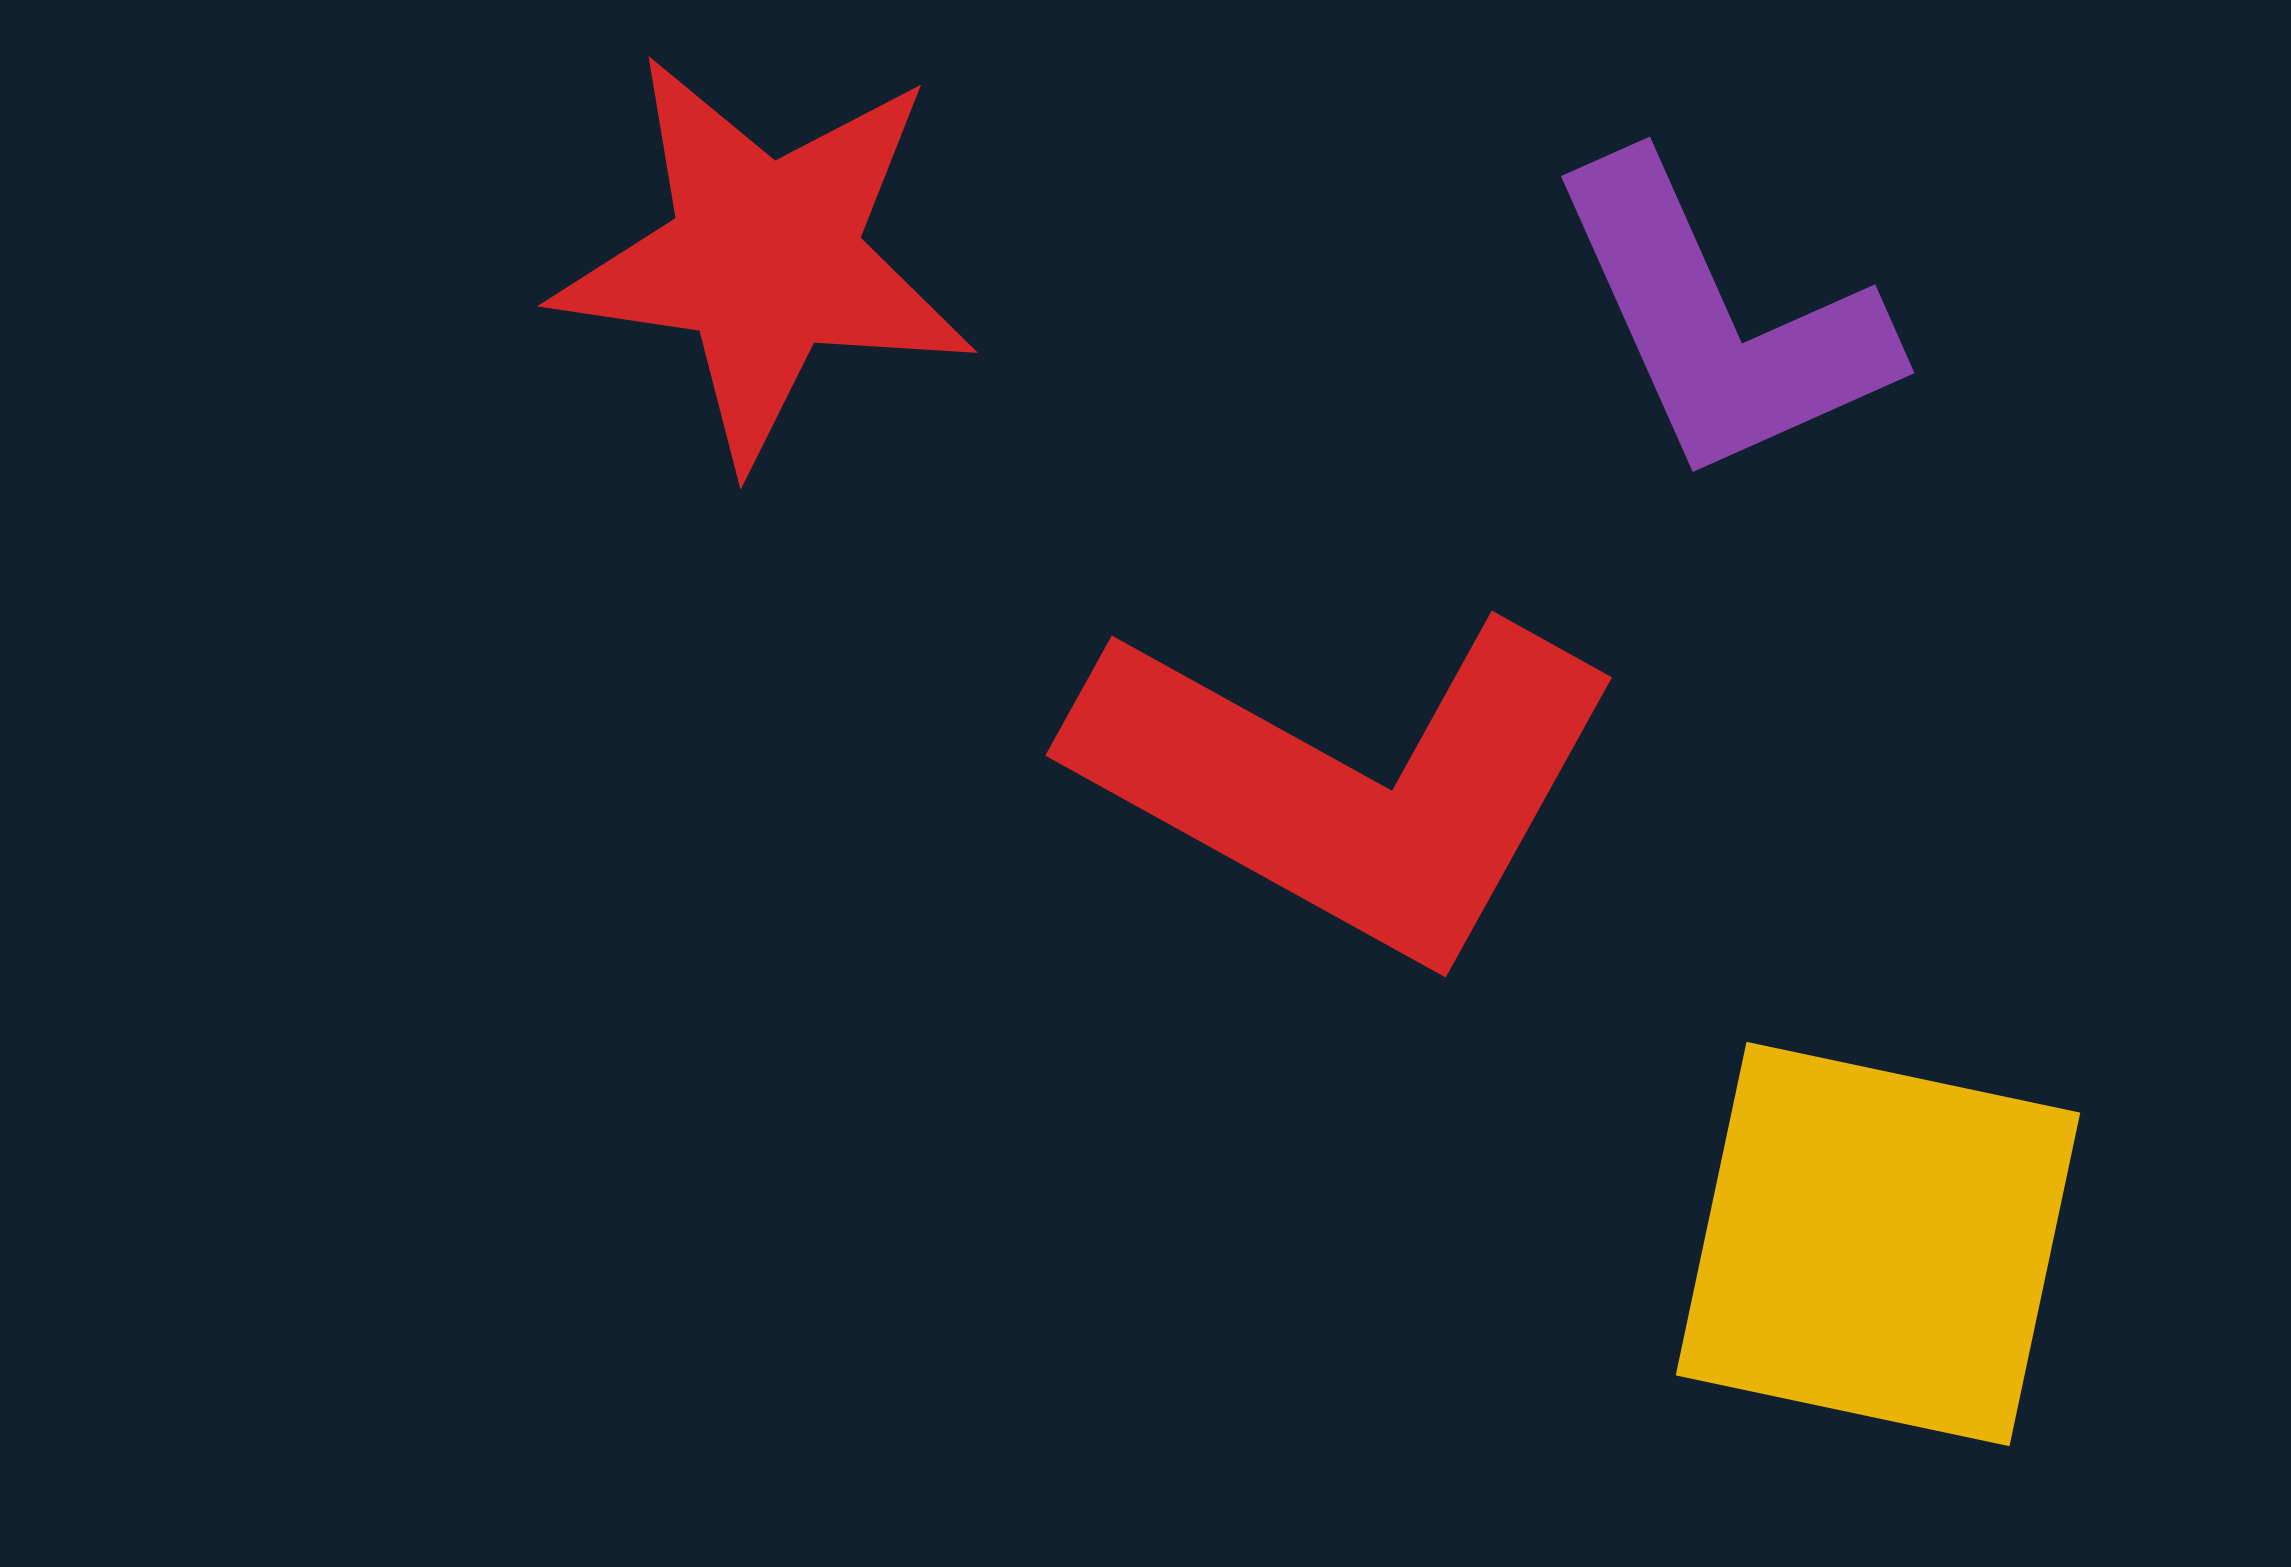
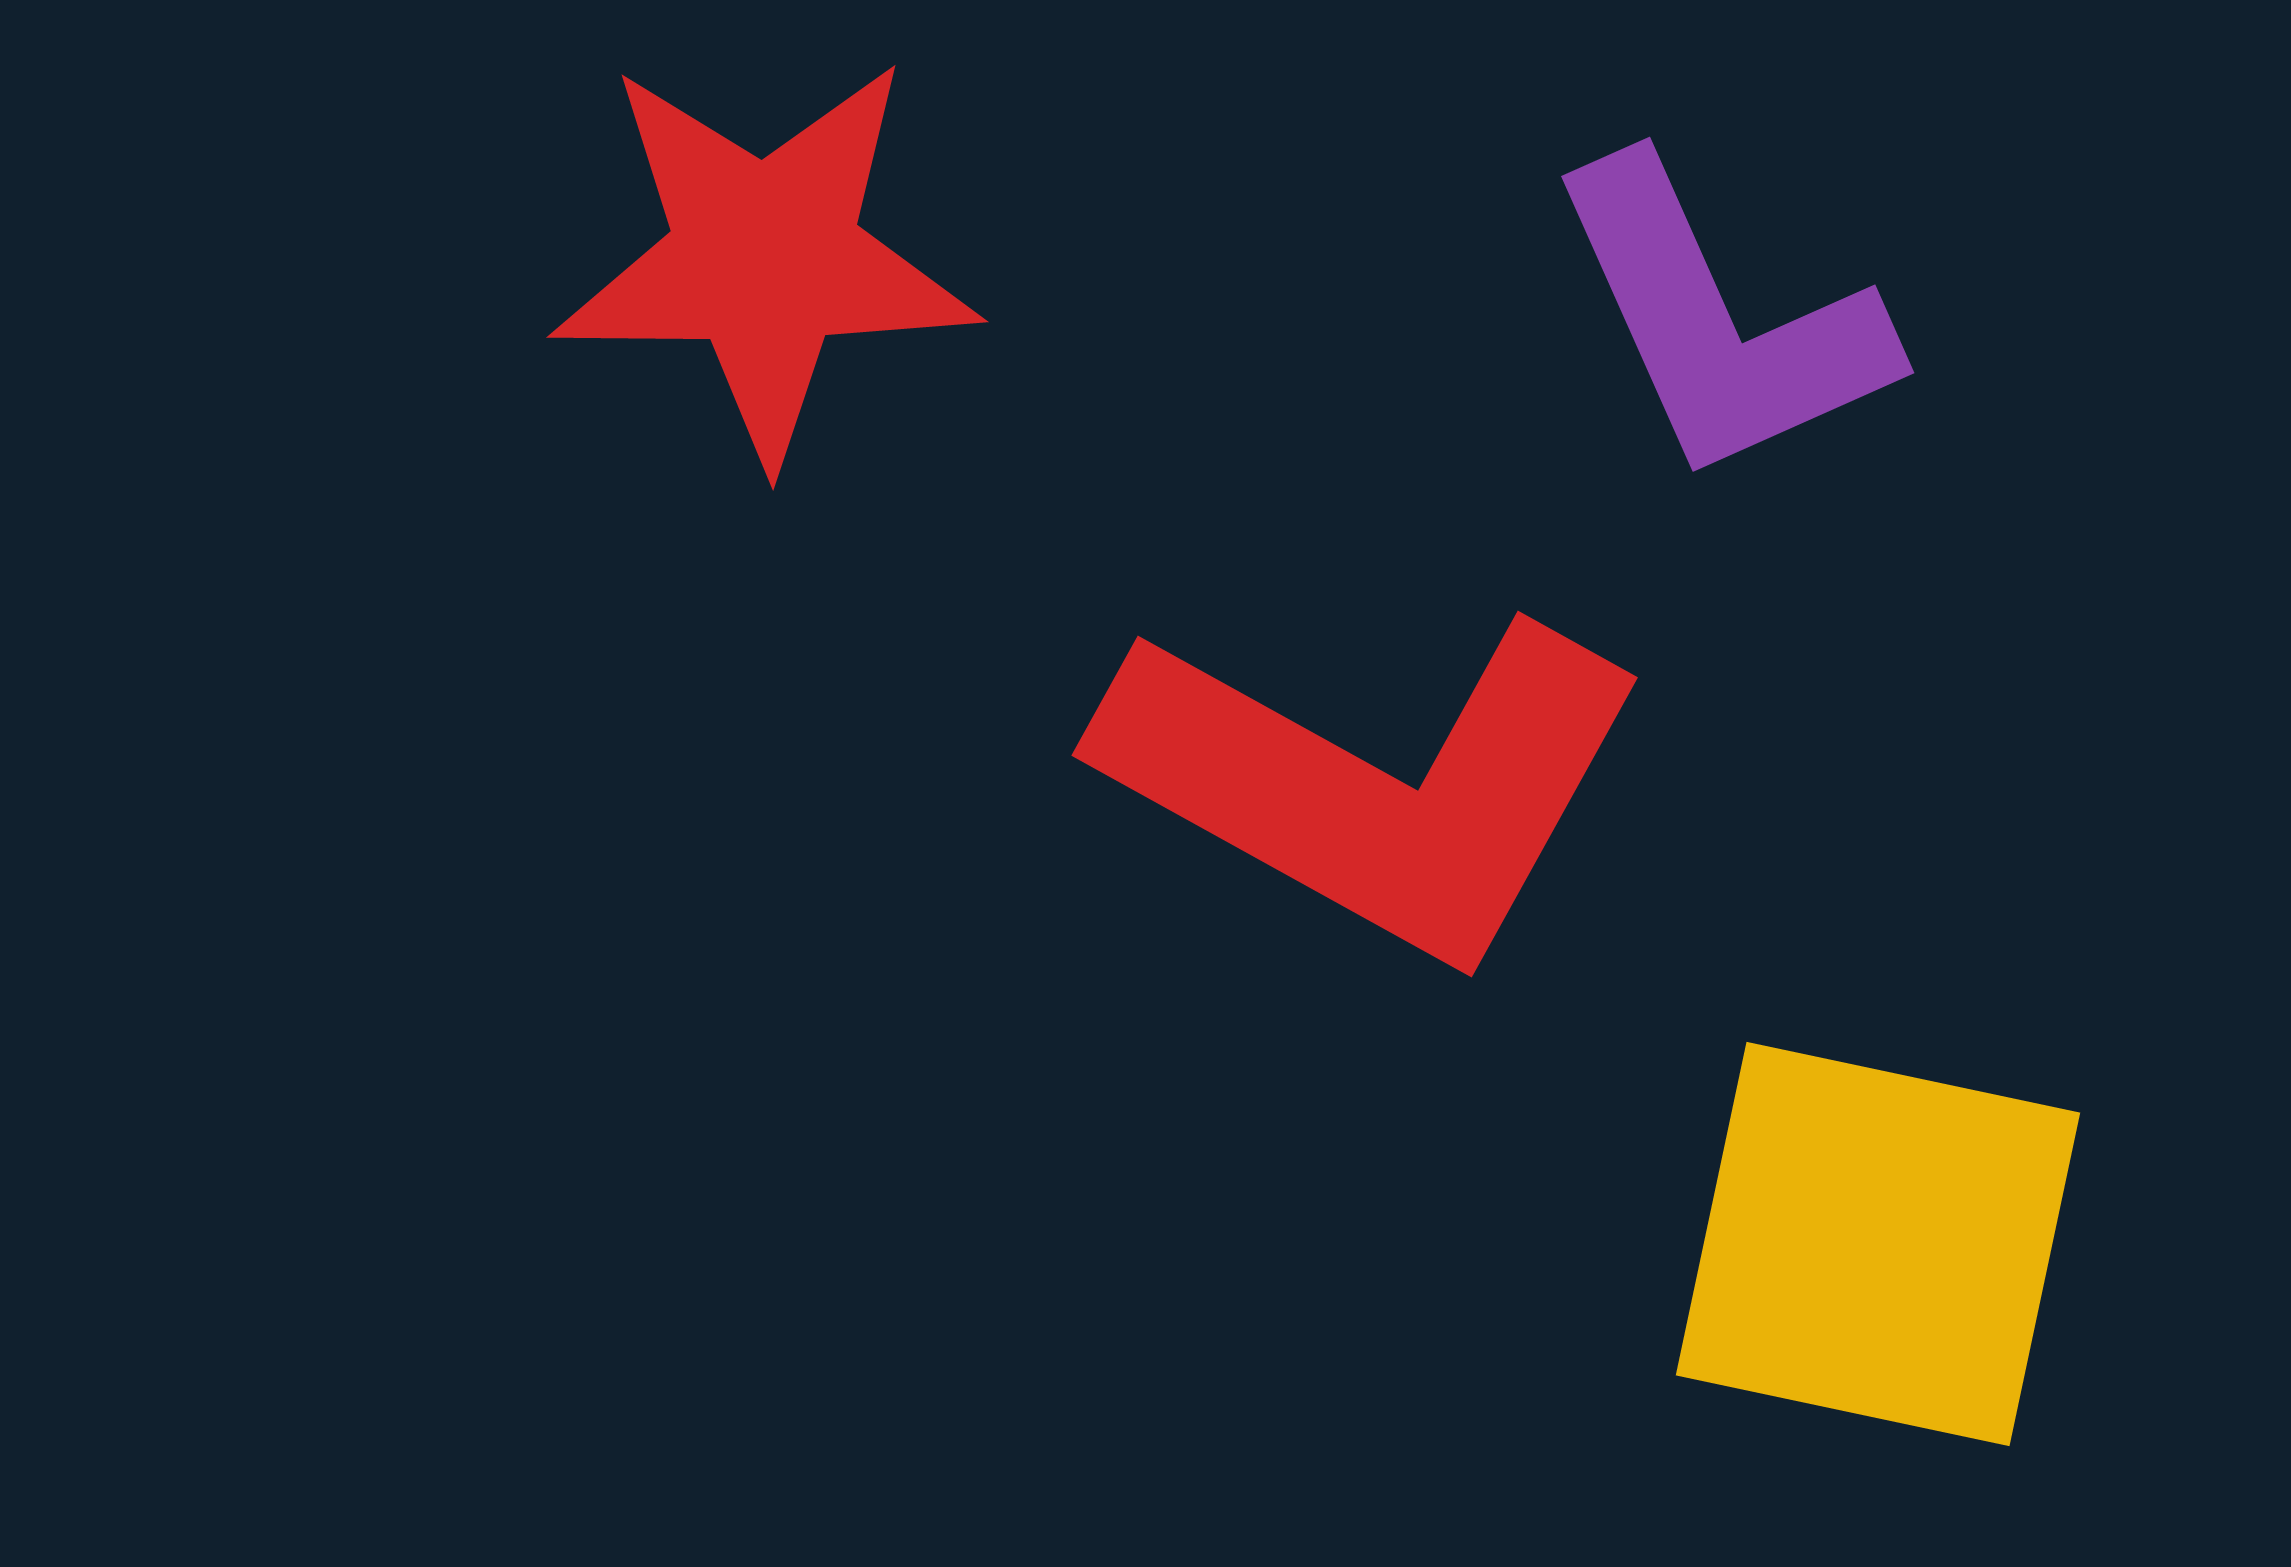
red star: rotated 8 degrees counterclockwise
red L-shape: moved 26 px right
